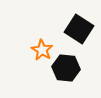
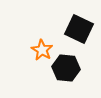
black square: rotated 8 degrees counterclockwise
